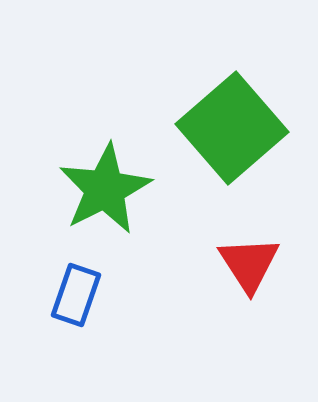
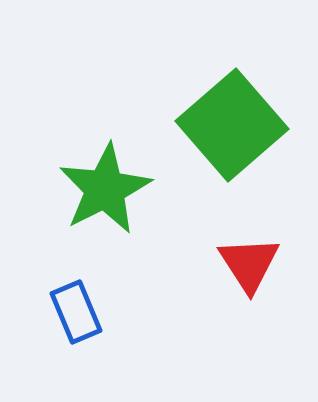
green square: moved 3 px up
blue rectangle: moved 17 px down; rotated 42 degrees counterclockwise
